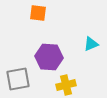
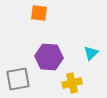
orange square: moved 1 px right
cyan triangle: moved 9 px down; rotated 21 degrees counterclockwise
yellow cross: moved 6 px right, 2 px up
